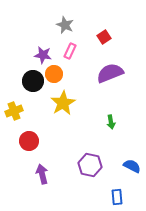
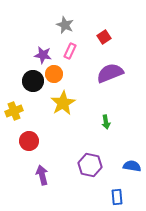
green arrow: moved 5 px left
blue semicircle: rotated 18 degrees counterclockwise
purple arrow: moved 1 px down
